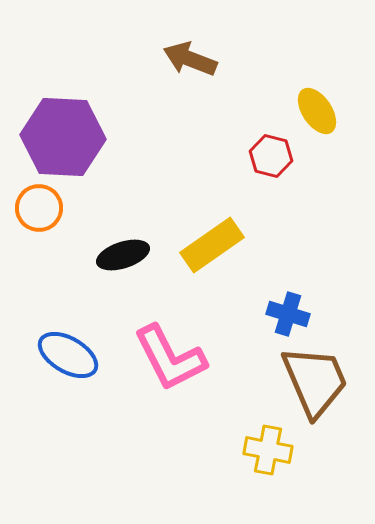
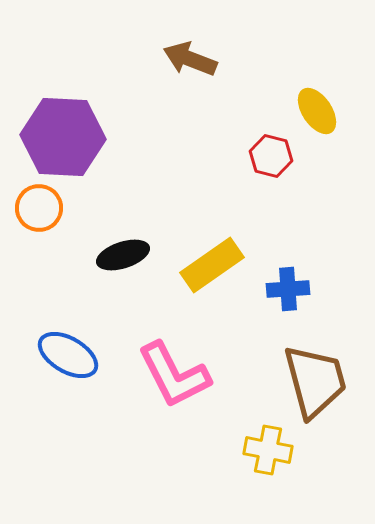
yellow rectangle: moved 20 px down
blue cross: moved 25 px up; rotated 21 degrees counterclockwise
pink L-shape: moved 4 px right, 17 px down
brown trapezoid: rotated 8 degrees clockwise
